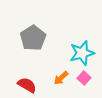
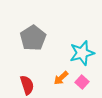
pink square: moved 2 px left, 4 px down
red semicircle: rotated 42 degrees clockwise
